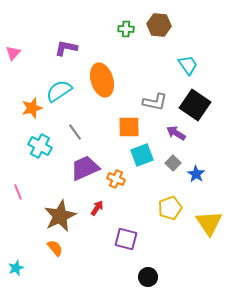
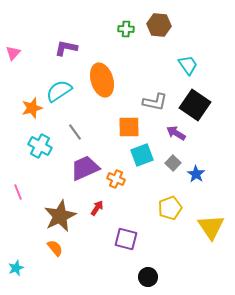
yellow triangle: moved 2 px right, 4 px down
